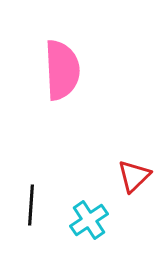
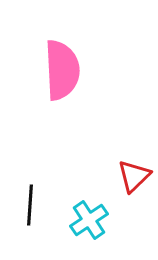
black line: moved 1 px left
